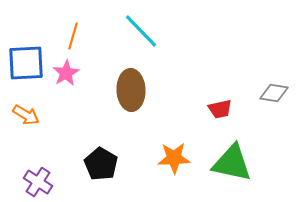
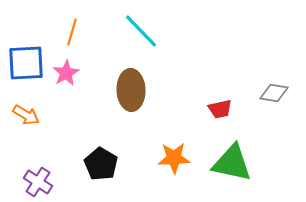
orange line: moved 1 px left, 4 px up
